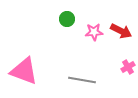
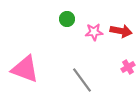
red arrow: rotated 15 degrees counterclockwise
pink triangle: moved 1 px right, 2 px up
gray line: rotated 44 degrees clockwise
